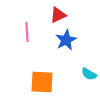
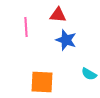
red triangle: rotated 30 degrees clockwise
pink line: moved 1 px left, 5 px up
blue star: rotated 25 degrees counterclockwise
